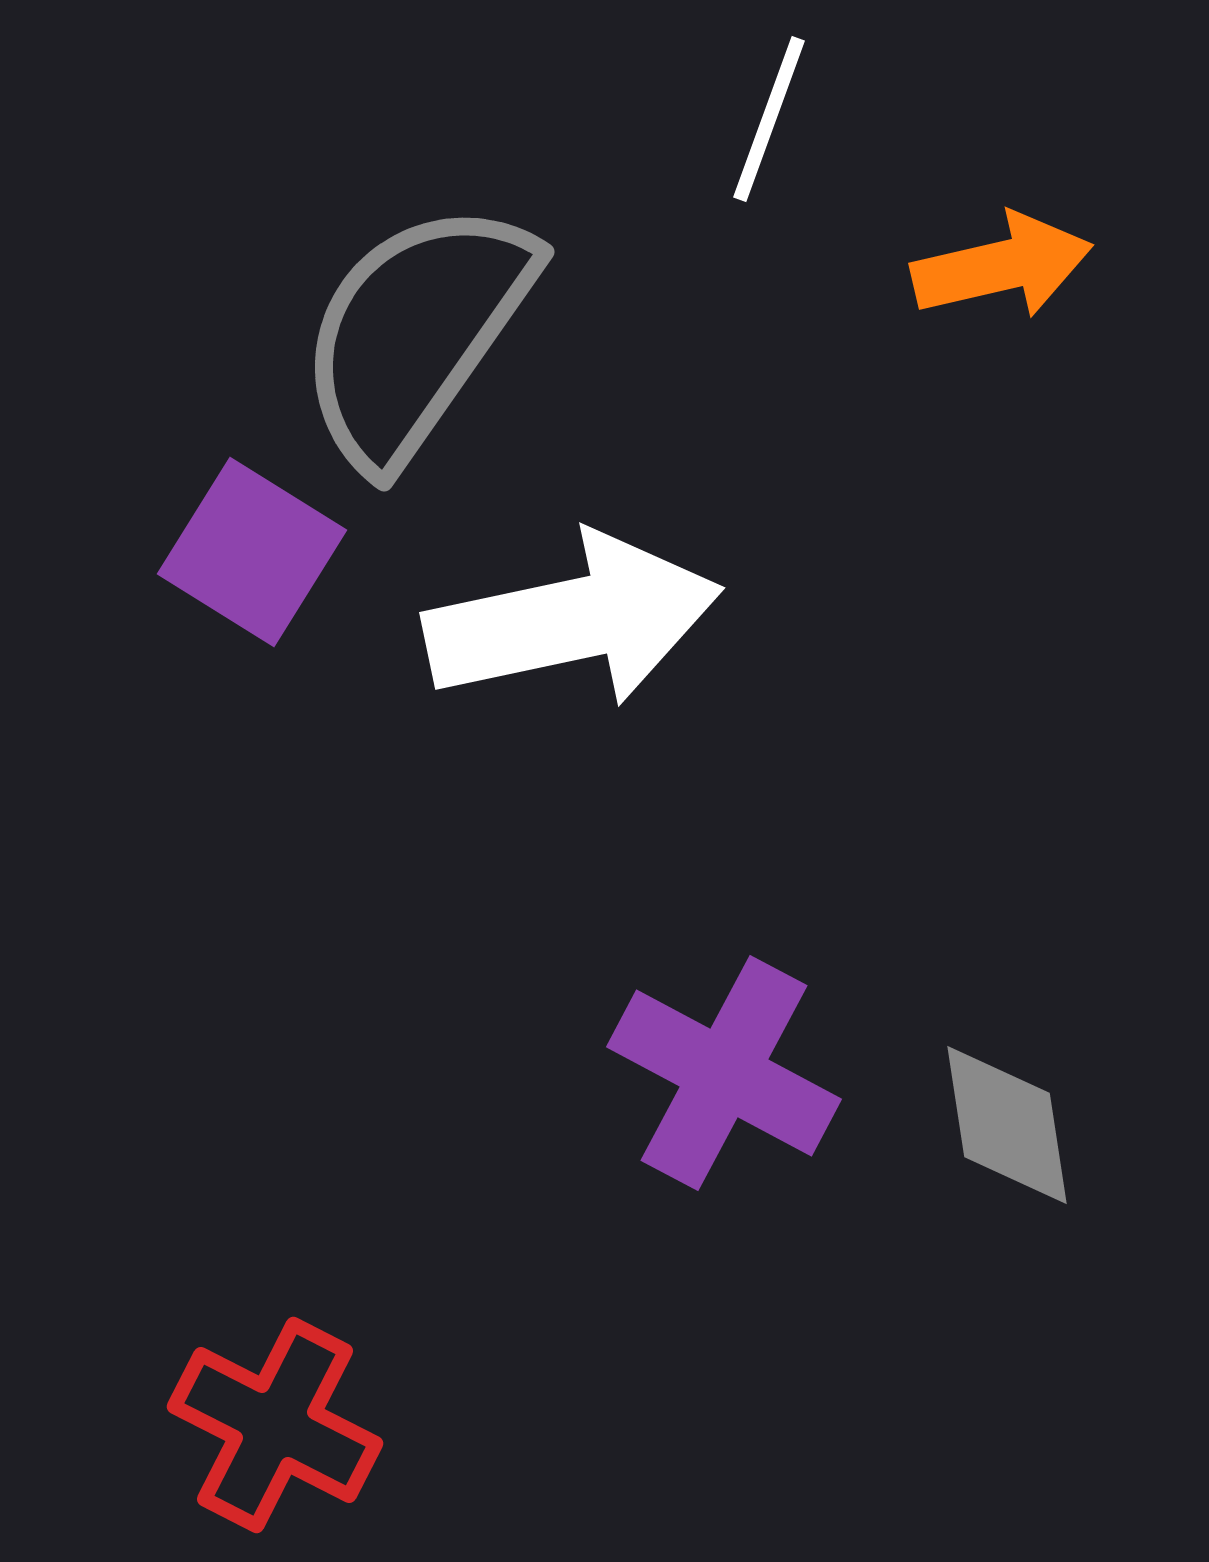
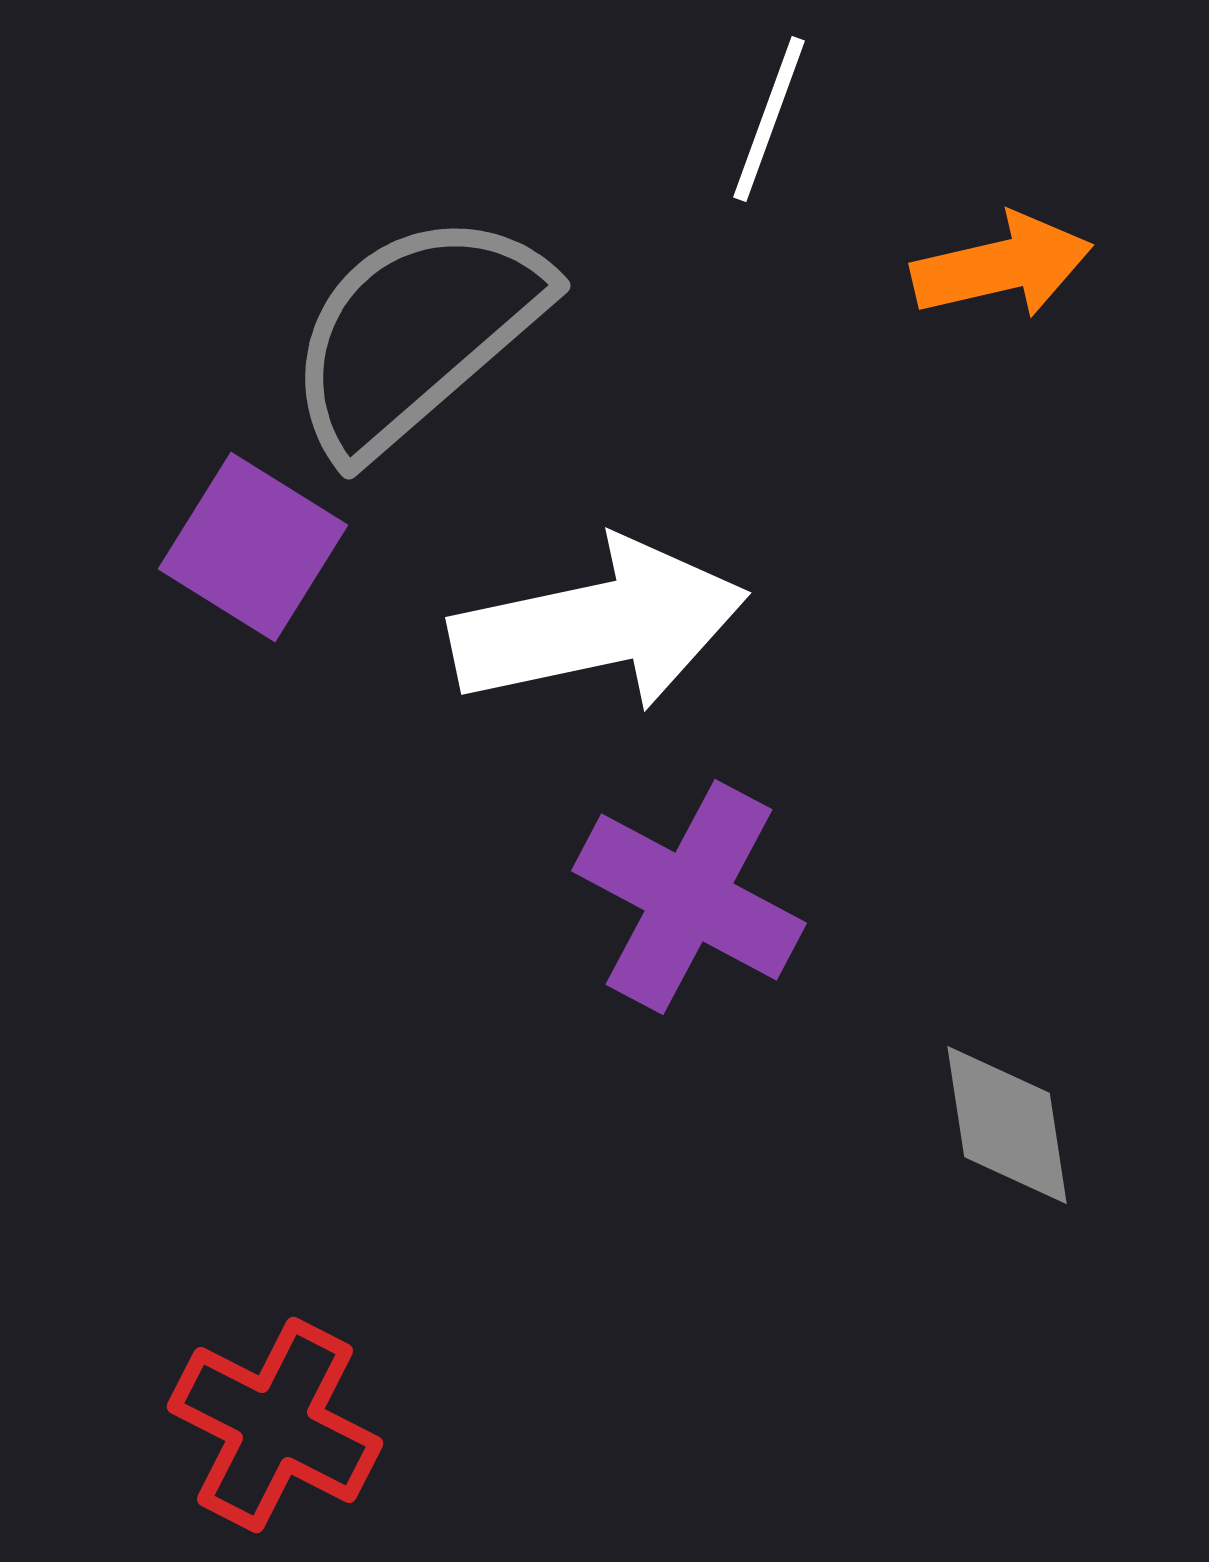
gray semicircle: rotated 14 degrees clockwise
purple square: moved 1 px right, 5 px up
white arrow: moved 26 px right, 5 px down
purple cross: moved 35 px left, 176 px up
